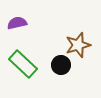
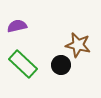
purple semicircle: moved 3 px down
brown star: rotated 30 degrees clockwise
